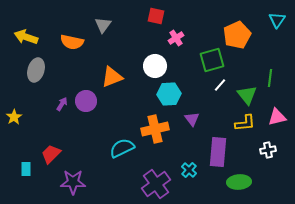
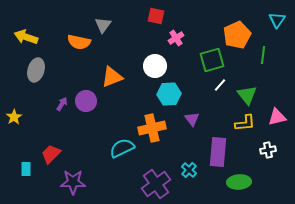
orange semicircle: moved 7 px right
green line: moved 7 px left, 23 px up
orange cross: moved 3 px left, 1 px up
